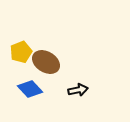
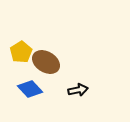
yellow pentagon: rotated 10 degrees counterclockwise
